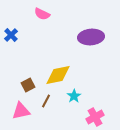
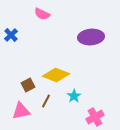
yellow diamond: moved 2 px left; rotated 32 degrees clockwise
